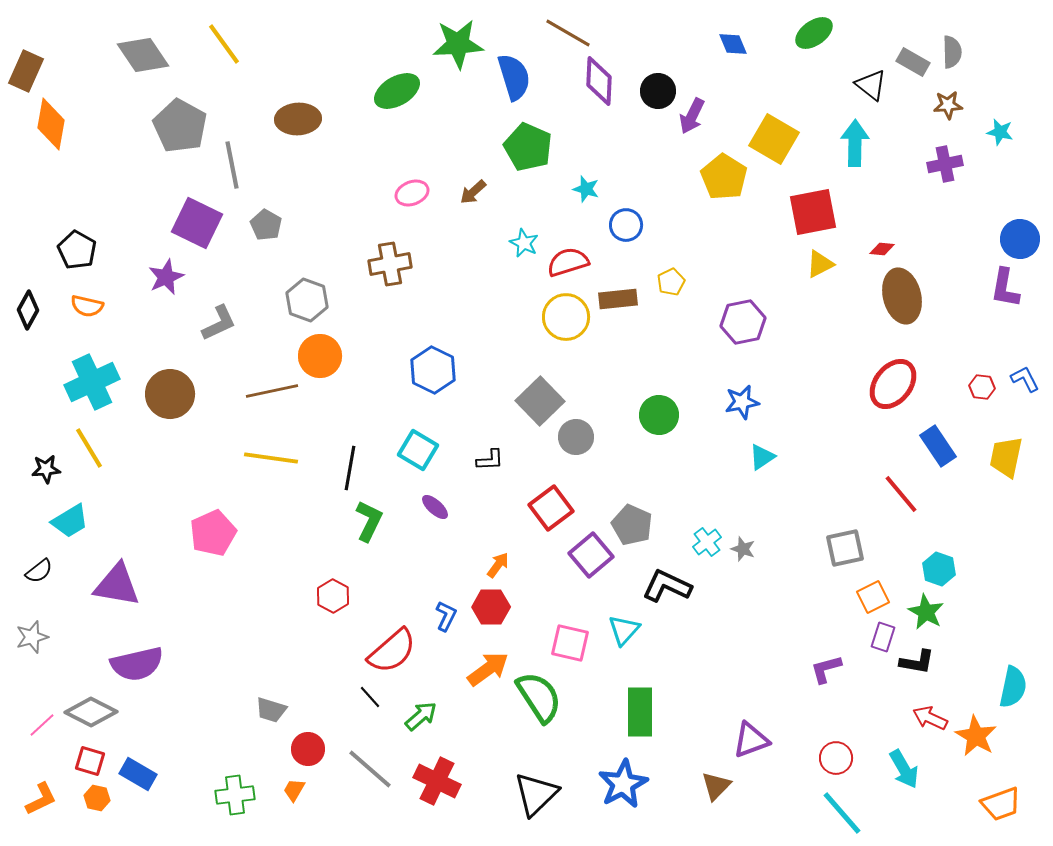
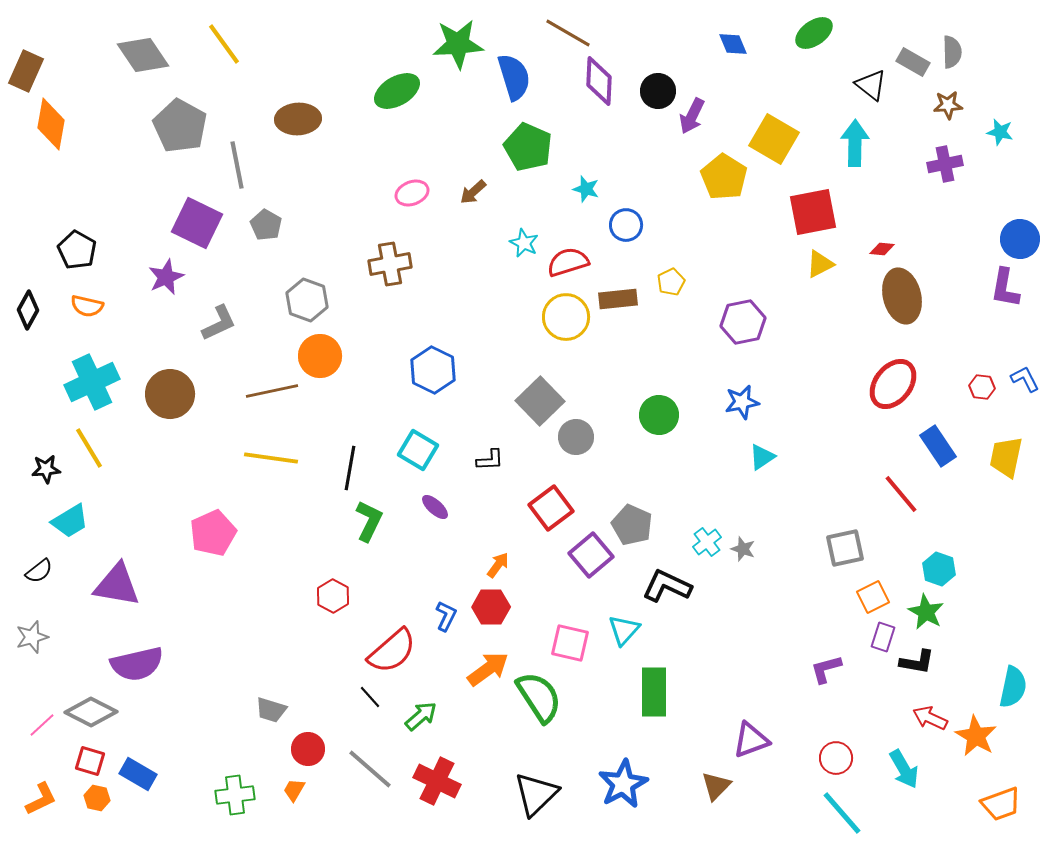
gray line at (232, 165): moved 5 px right
green rectangle at (640, 712): moved 14 px right, 20 px up
